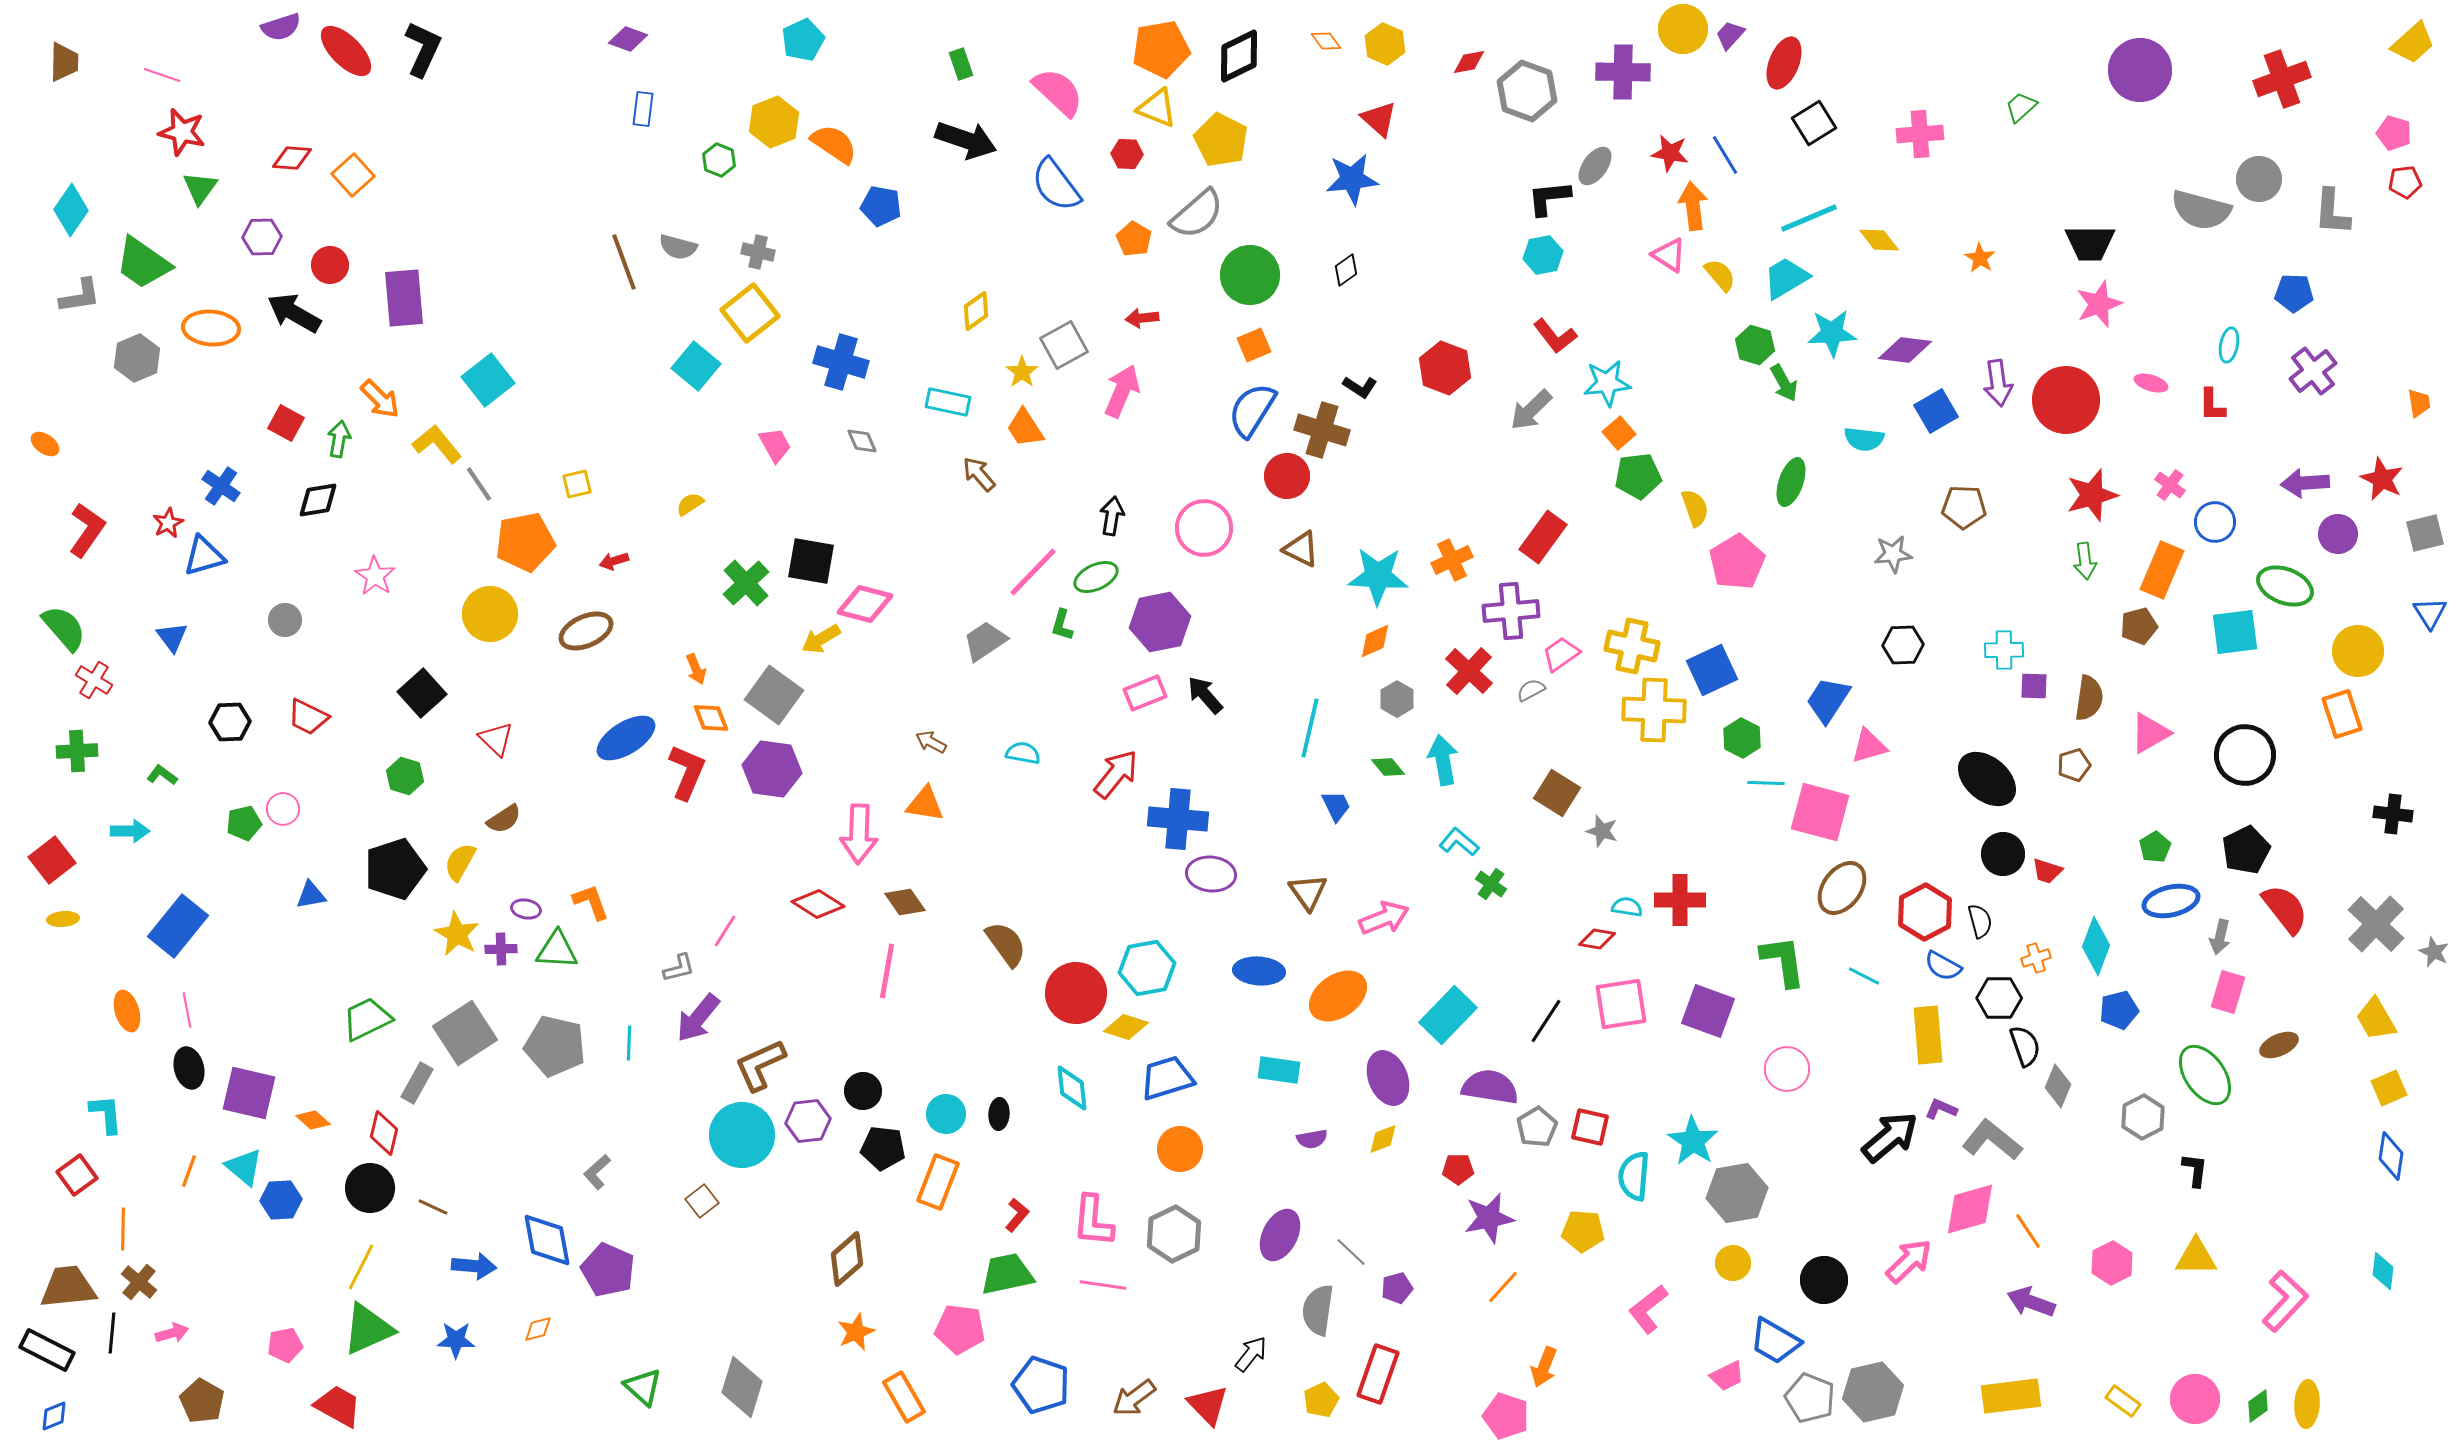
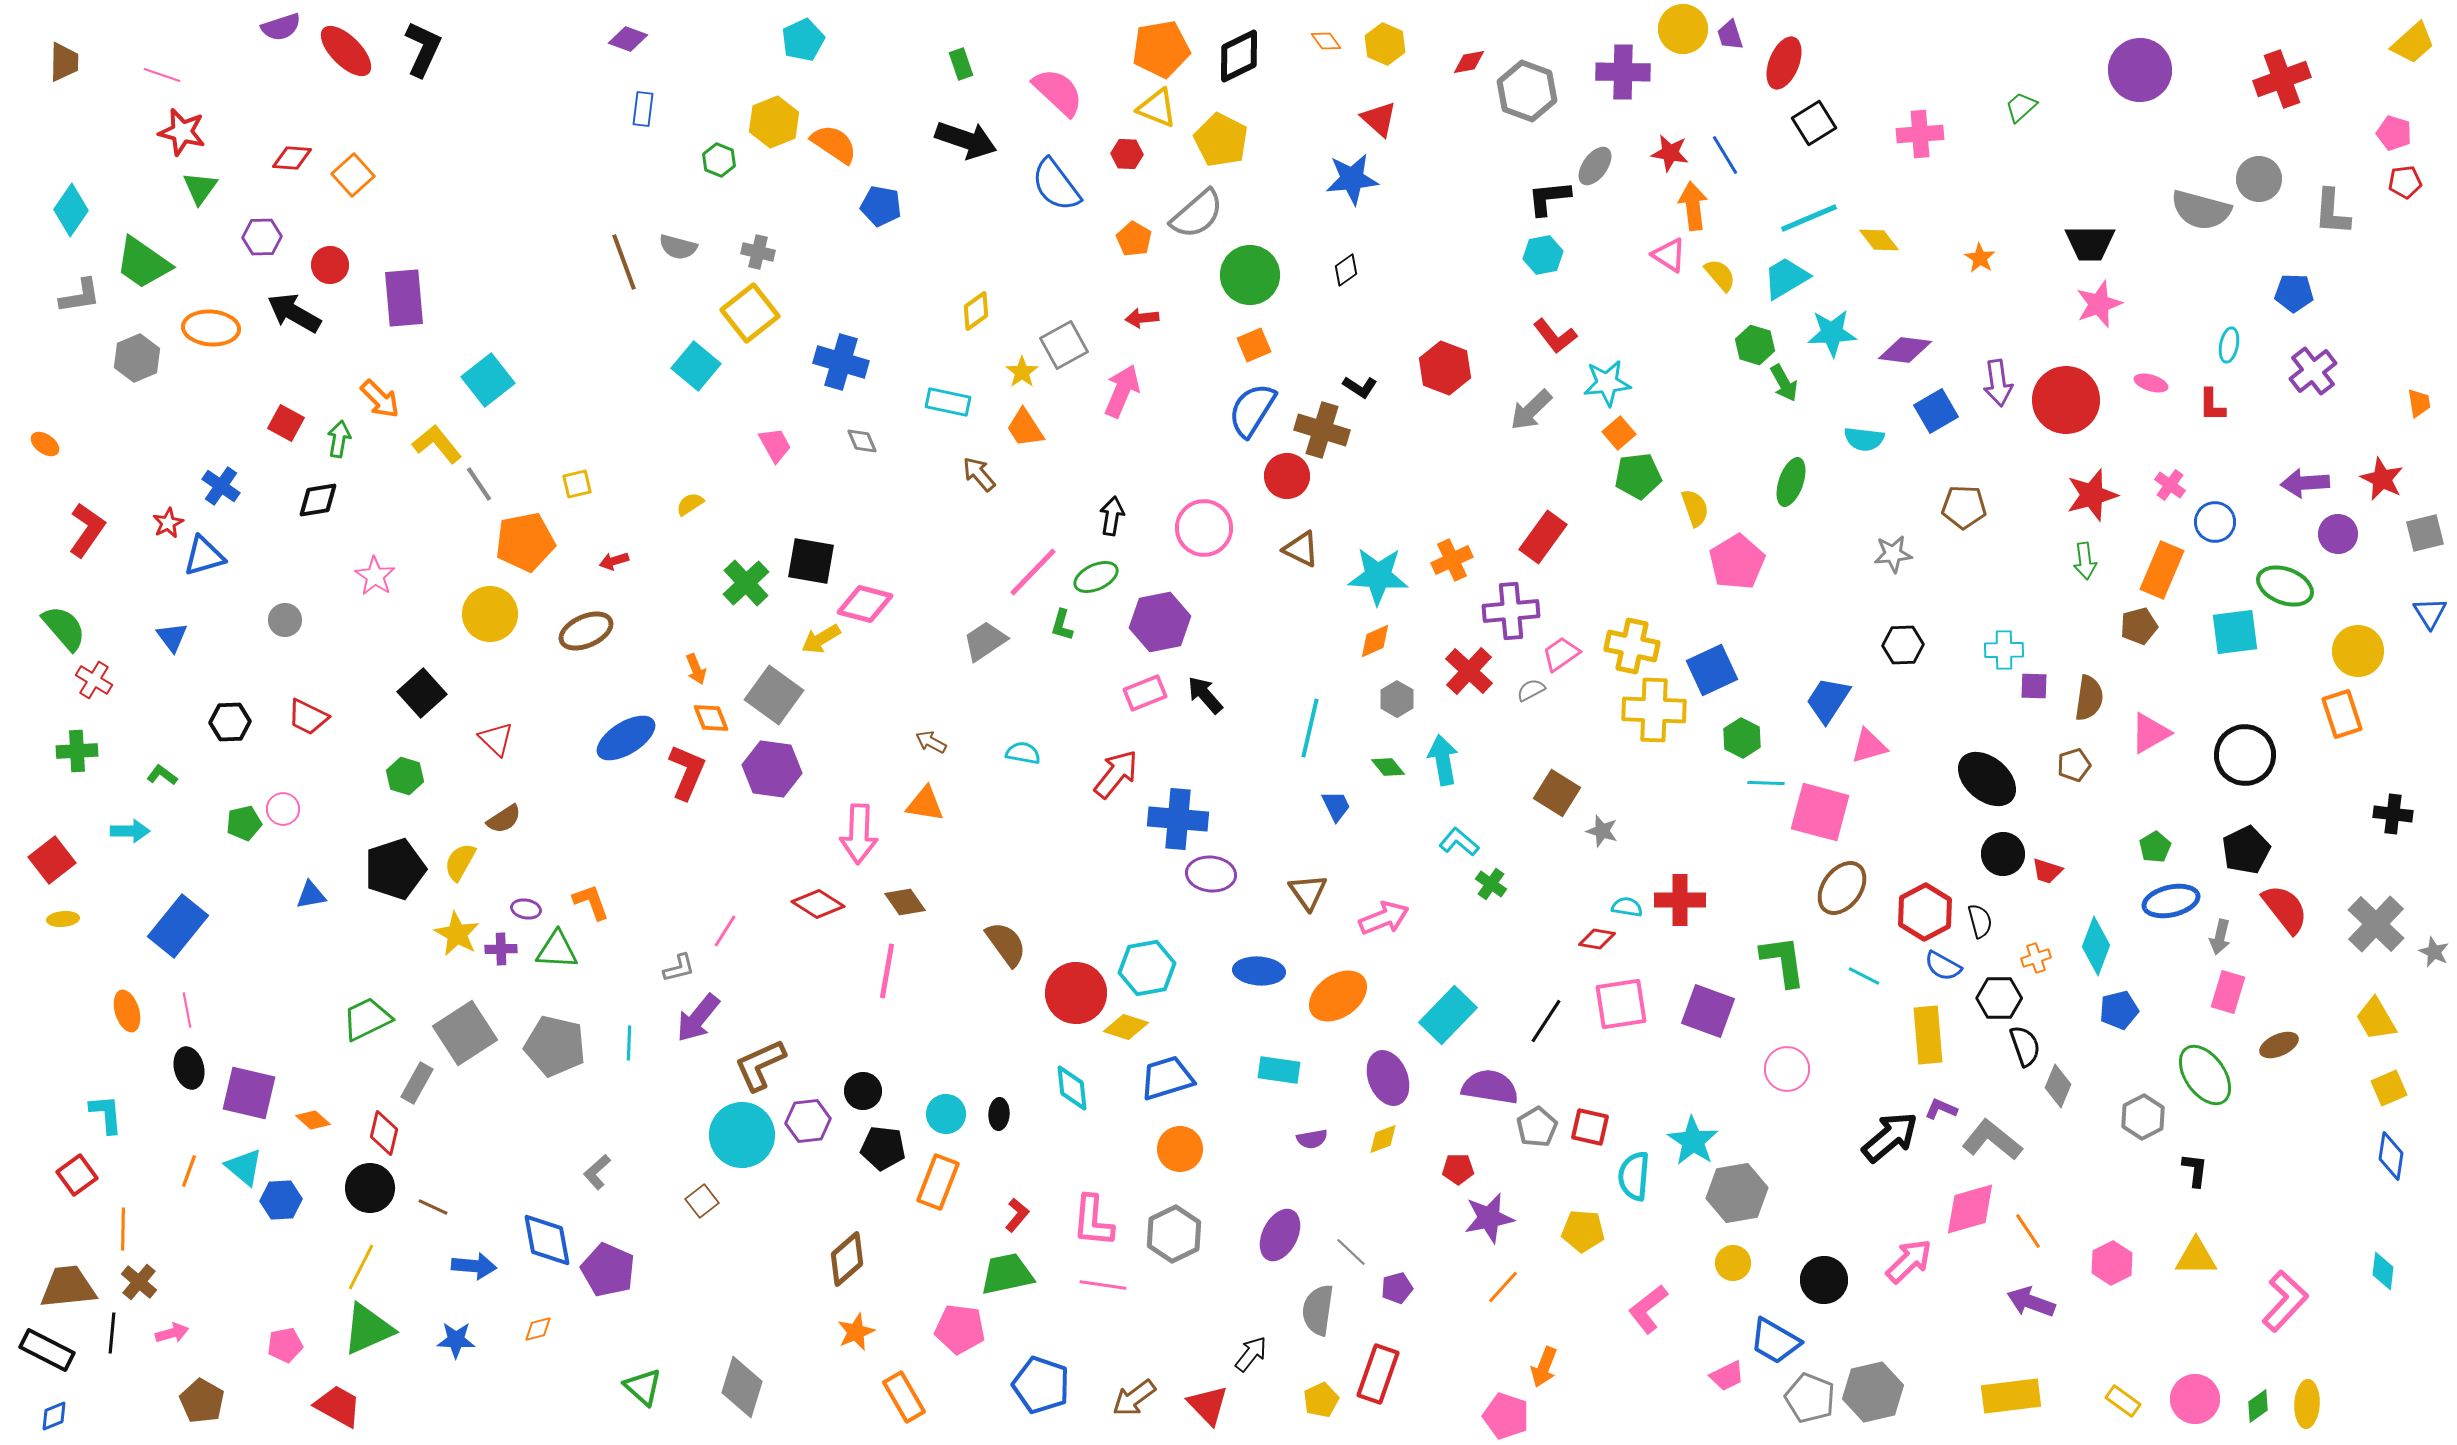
purple trapezoid at (1730, 35): rotated 60 degrees counterclockwise
